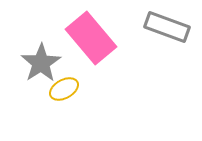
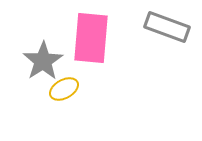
pink rectangle: rotated 45 degrees clockwise
gray star: moved 2 px right, 2 px up
